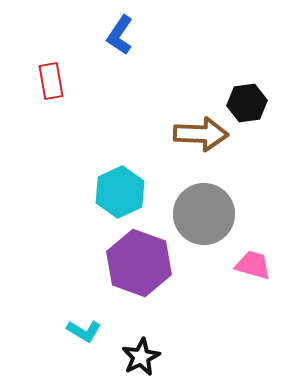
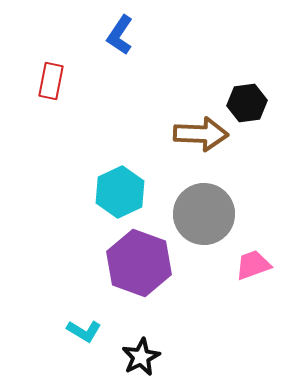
red rectangle: rotated 21 degrees clockwise
pink trapezoid: rotated 36 degrees counterclockwise
